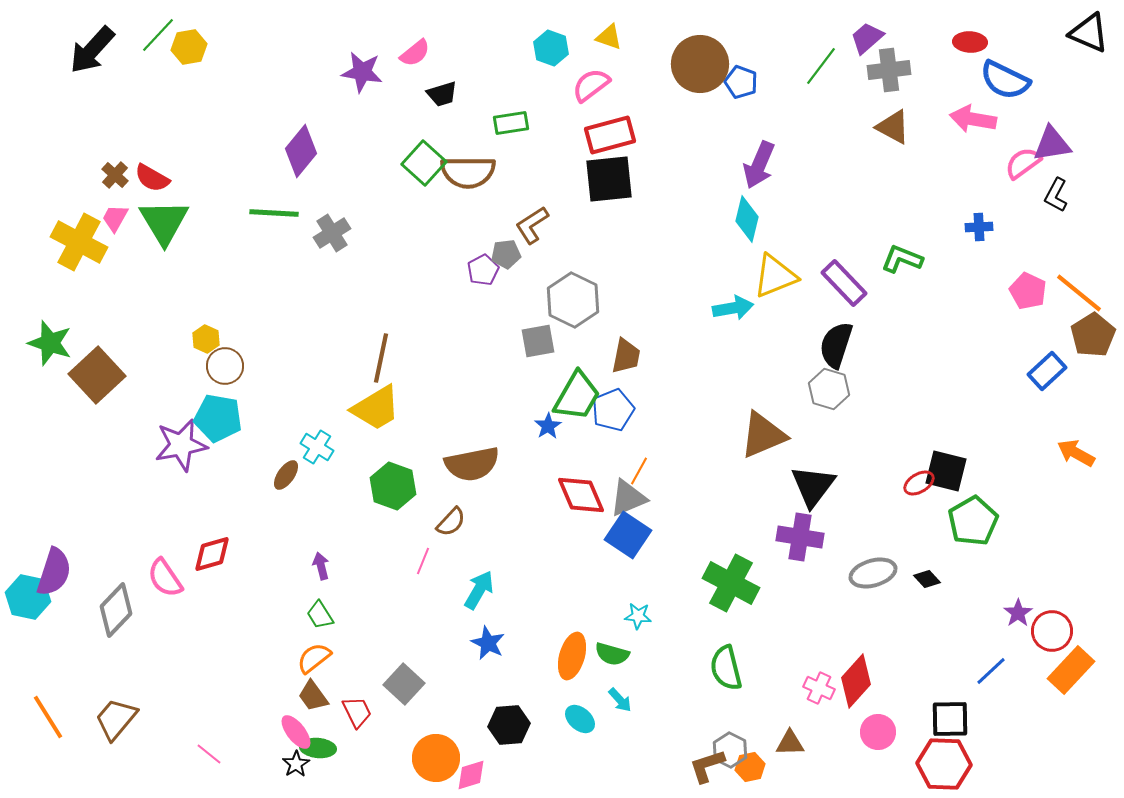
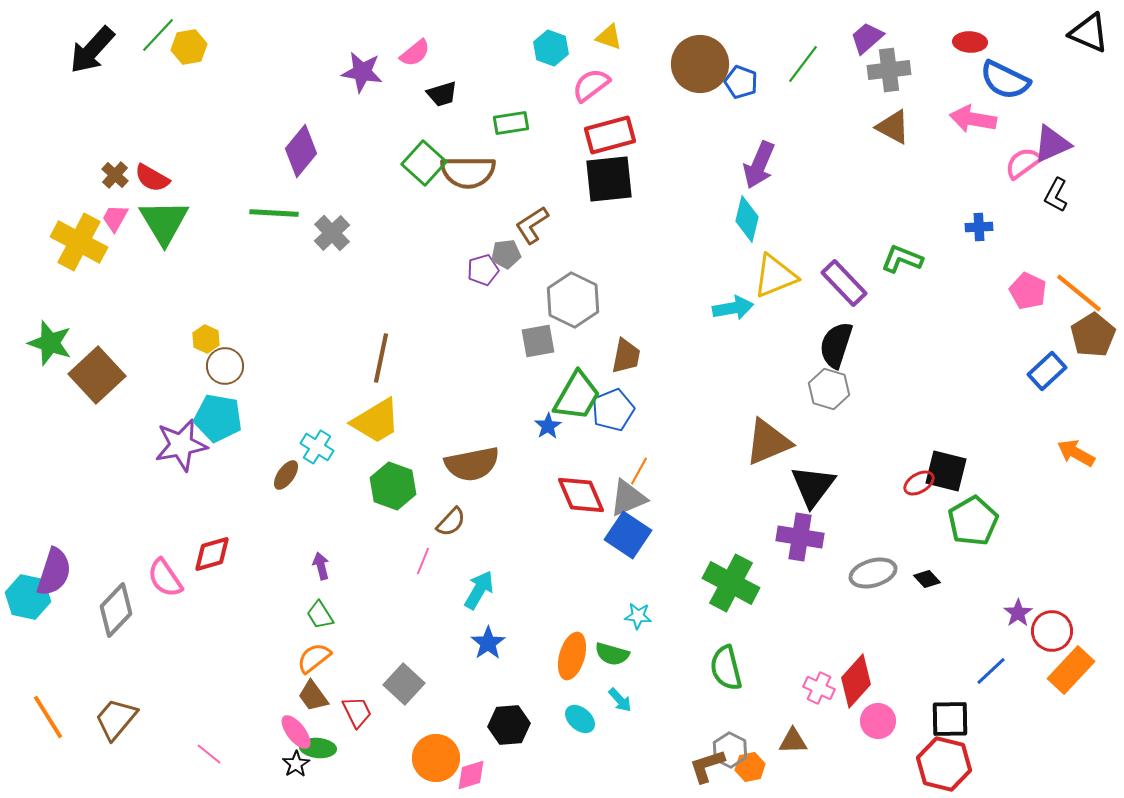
green line at (821, 66): moved 18 px left, 2 px up
purple triangle at (1052, 144): rotated 15 degrees counterclockwise
gray cross at (332, 233): rotated 12 degrees counterclockwise
purple pentagon at (483, 270): rotated 12 degrees clockwise
yellow trapezoid at (376, 408): moved 13 px down
brown triangle at (763, 435): moved 5 px right, 7 px down
blue star at (488, 643): rotated 12 degrees clockwise
pink circle at (878, 732): moved 11 px up
brown triangle at (790, 743): moved 3 px right, 2 px up
red hexagon at (944, 764): rotated 12 degrees clockwise
